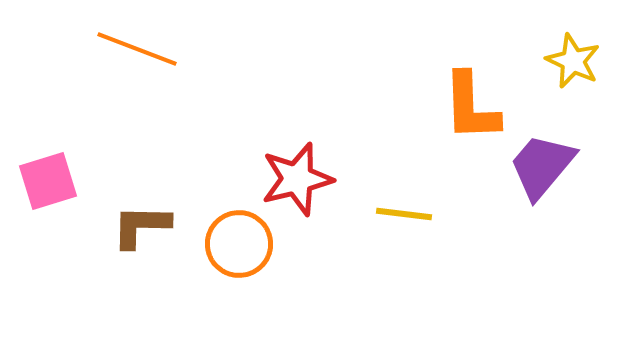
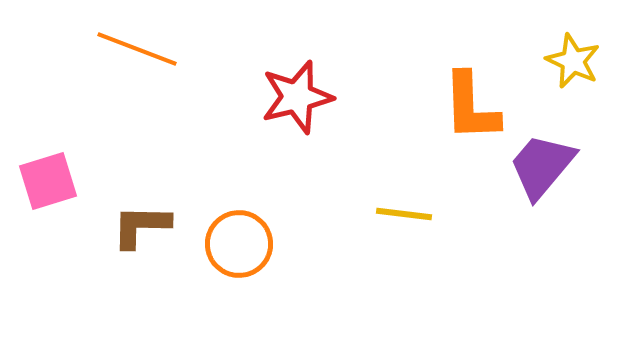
red star: moved 82 px up
